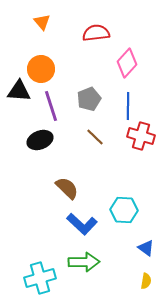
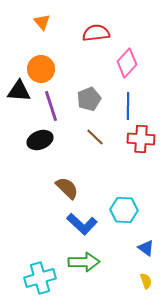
red cross: moved 3 px down; rotated 12 degrees counterclockwise
yellow semicircle: rotated 28 degrees counterclockwise
